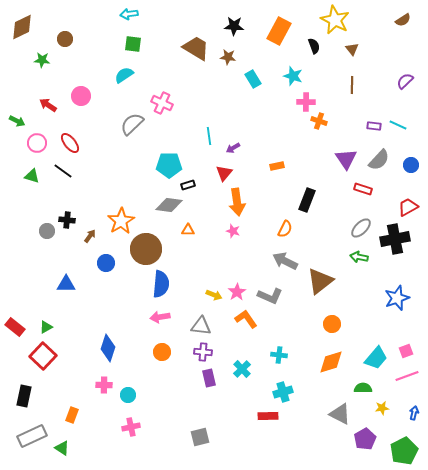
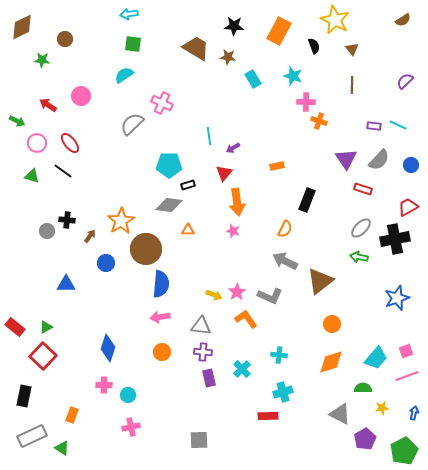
gray square at (200, 437): moved 1 px left, 3 px down; rotated 12 degrees clockwise
